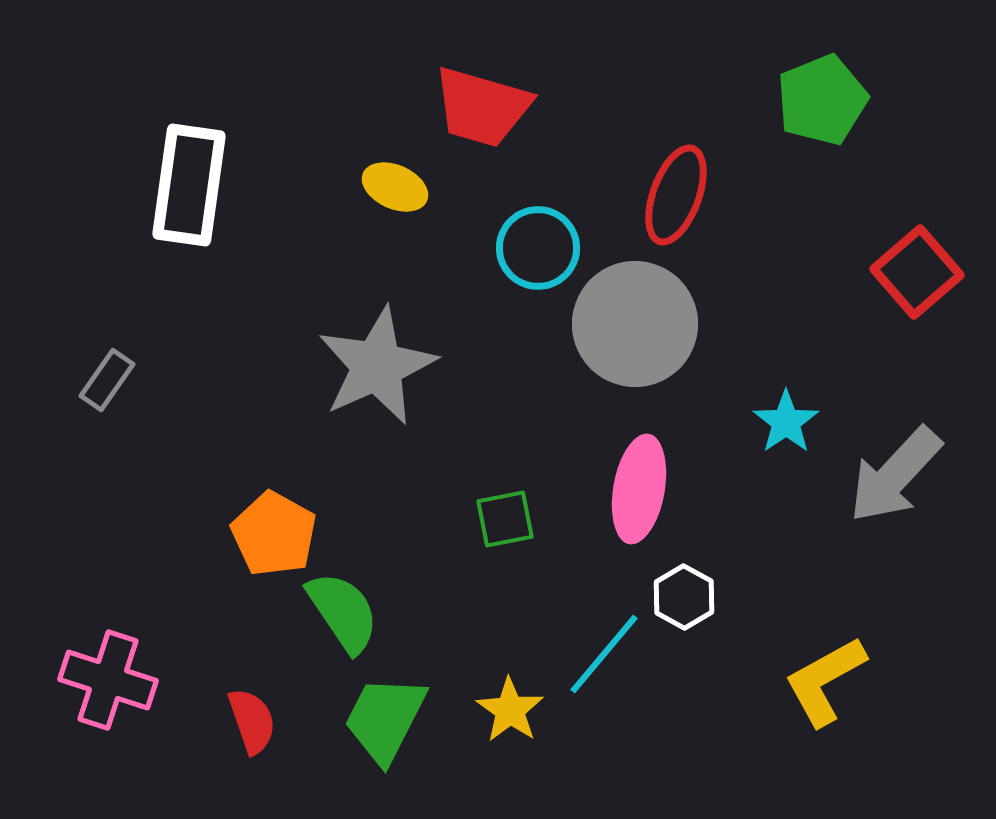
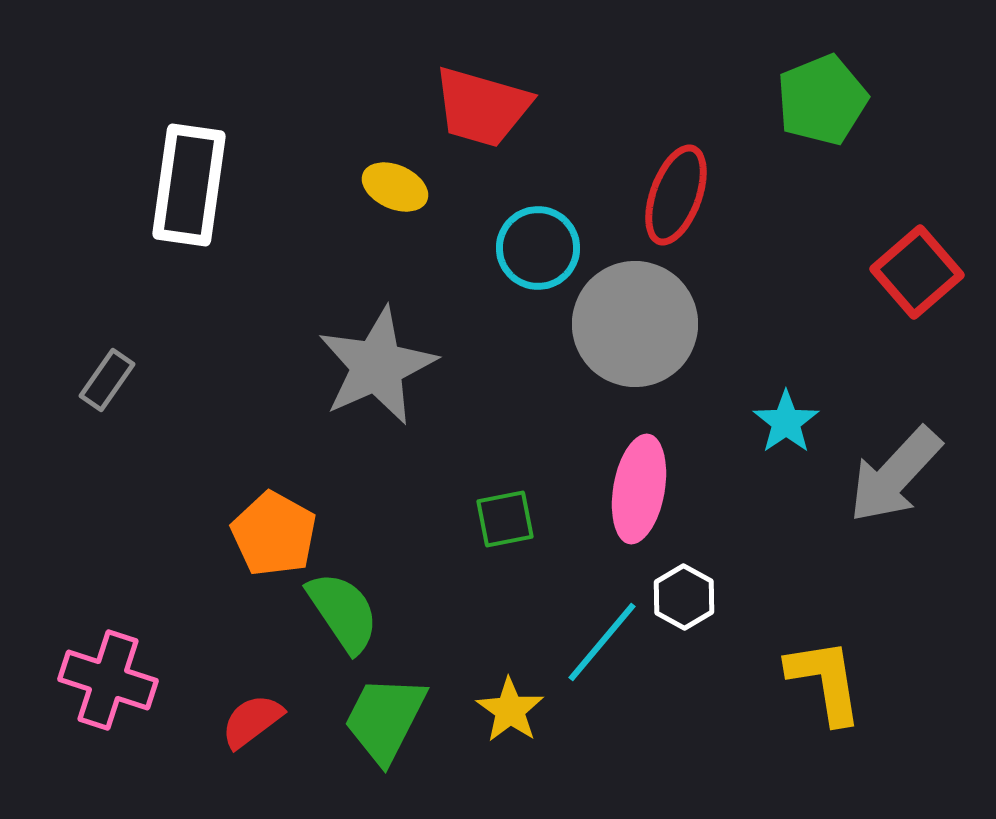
cyan line: moved 2 px left, 12 px up
yellow L-shape: rotated 110 degrees clockwise
red semicircle: rotated 108 degrees counterclockwise
